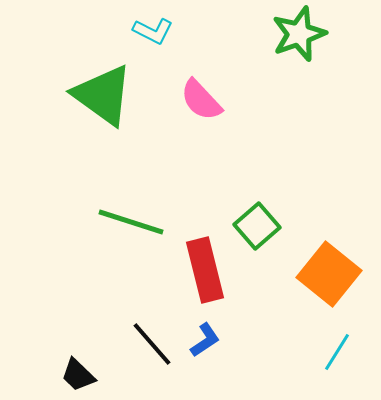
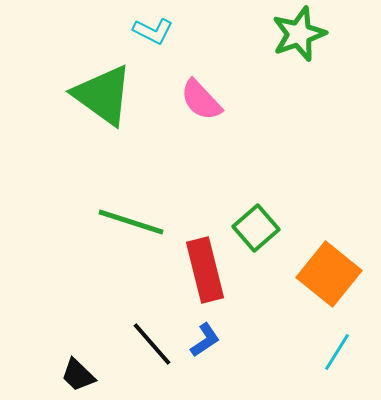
green square: moved 1 px left, 2 px down
